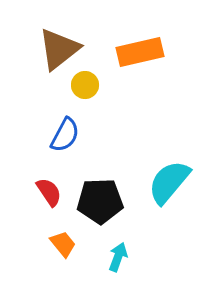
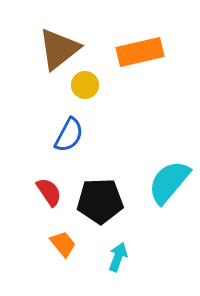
blue semicircle: moved 4 px right
